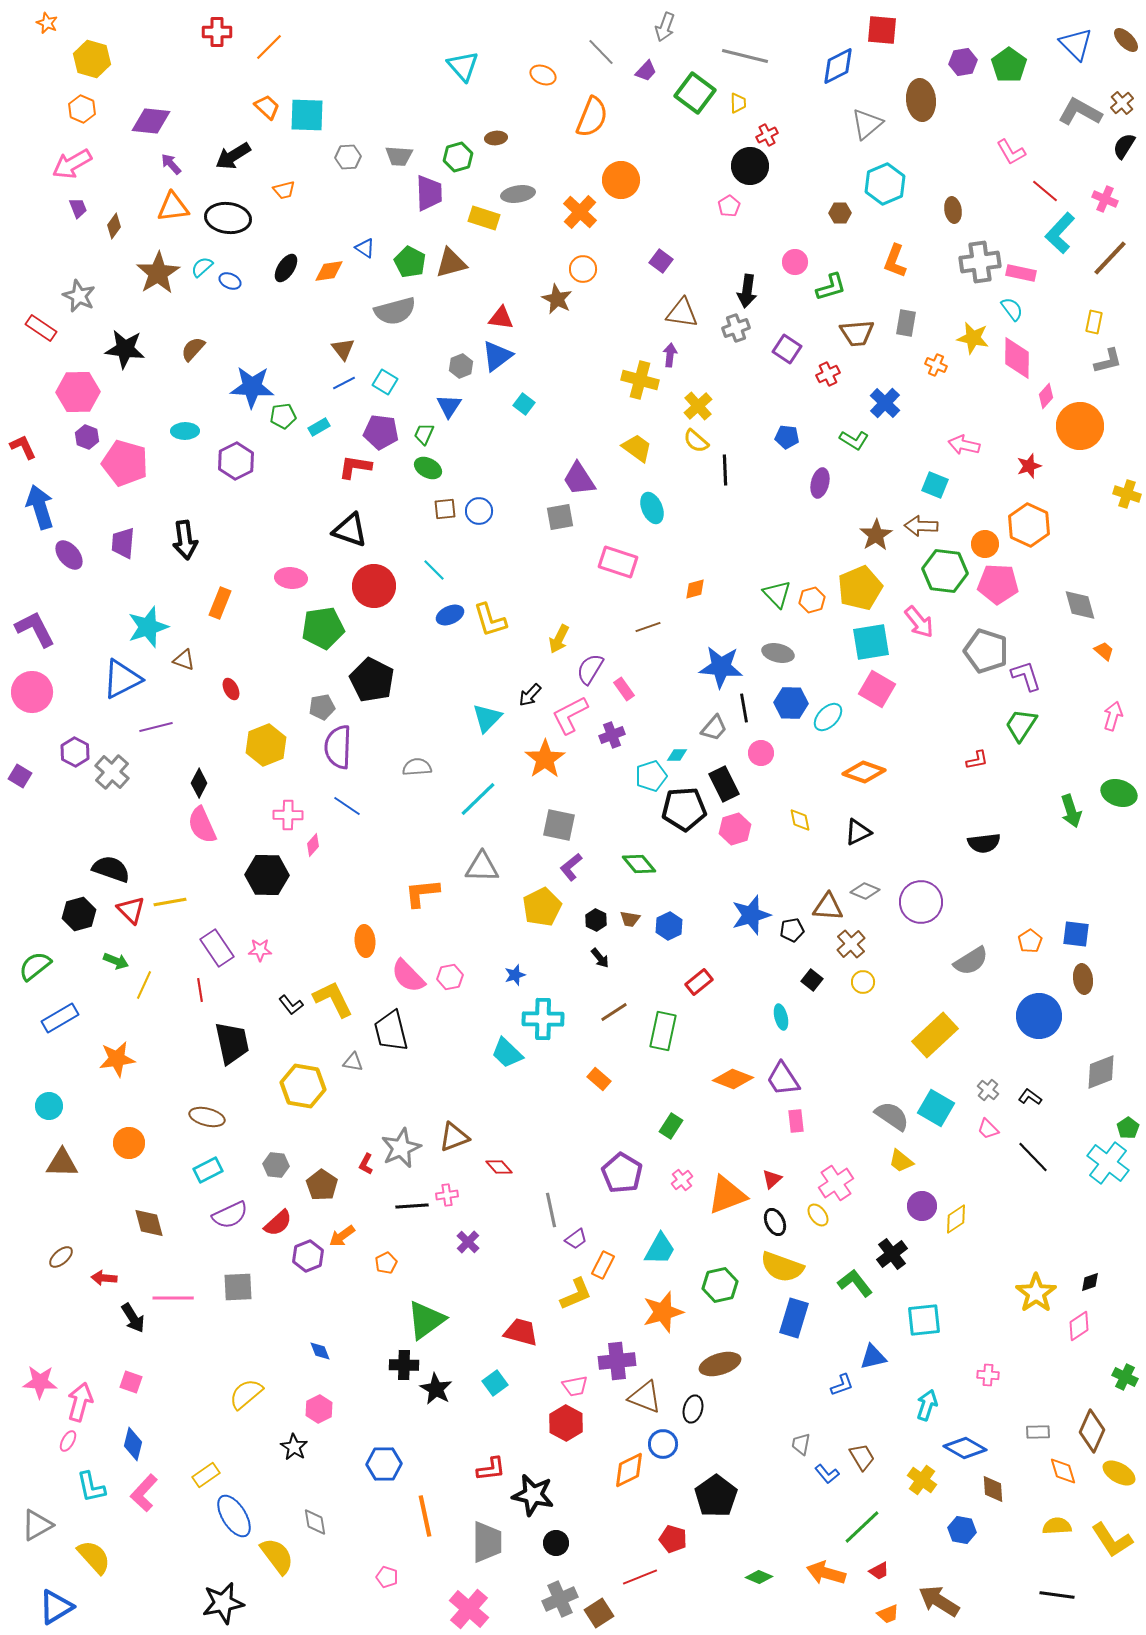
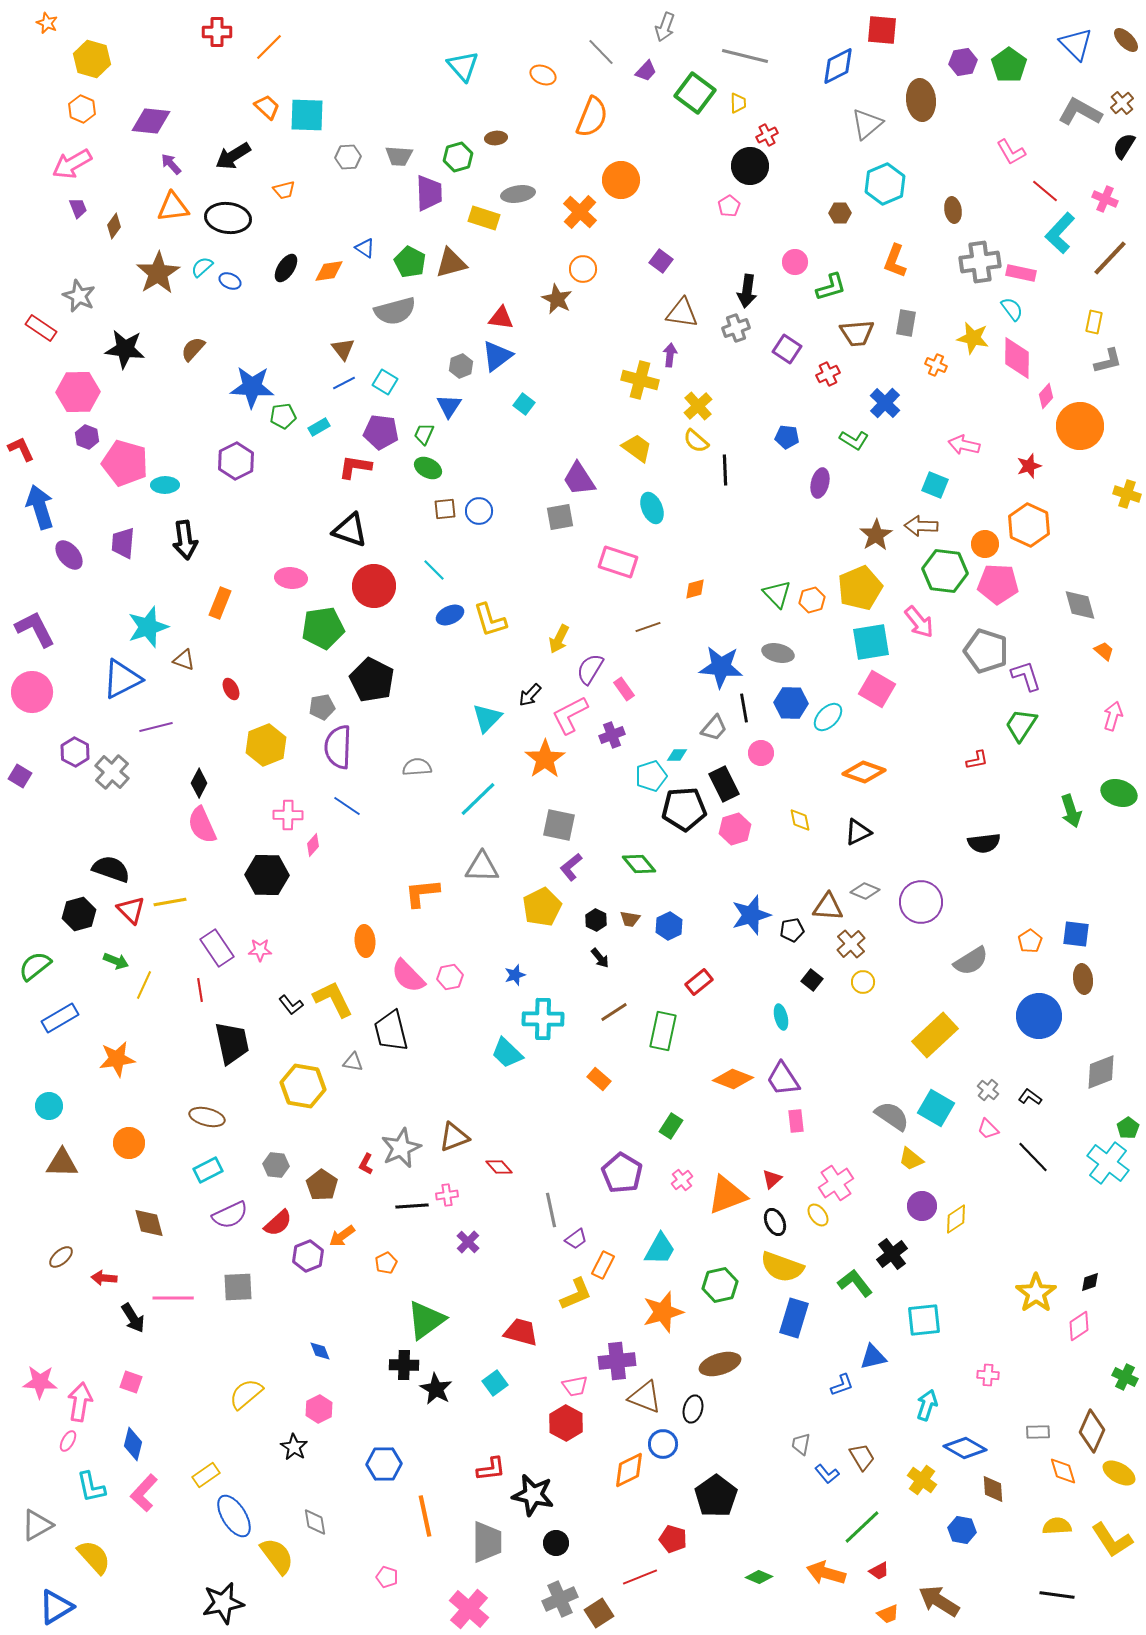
cyan ellipse at (185, 431): moved 20 px left, 54 px down
red L-shape at (23, 447): moved 2 px left, 2 px down
yellow trapezoid at (901, 1161): moved 10 px right, 2 px up
pink arrow at (80, 1402): rotated 6 degrees counterclockwise
